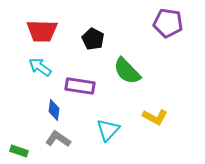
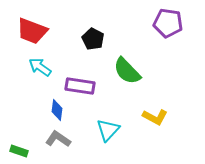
red trapezoid: moved 10 px left; rotated 20 degrees clockwise
blue diamond: moved 3 px right
